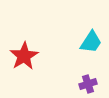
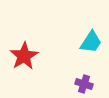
purple cross: moved 4 px left; rotated 36 degrees clockwise
